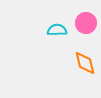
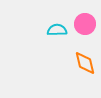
pink circle: moved 1 px left, 1 px down
